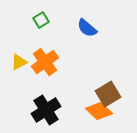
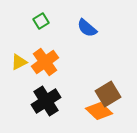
green square: moved 1 px down
black cross: moved 9 px up
